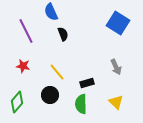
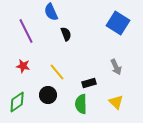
black semicircle: moved 3 px right
black rectangle: moved 2 px right
black circle: moved 2 px left
green diamond: rotated 15 degrees clockwise
